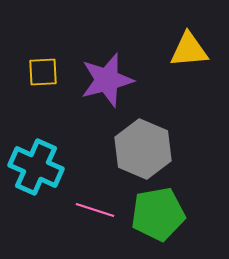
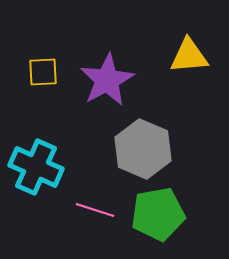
yellow triangle: moved 6 px down
purple star: rotated 14 degrees counterclockwise
